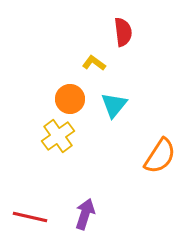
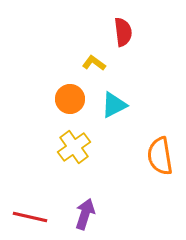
cyan triangle: rotated 24 degrees clockwise
yellow cross: moved 16 px right, 11 px down
orange semicircle: rotated 138 degrees clockwise
